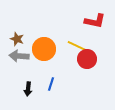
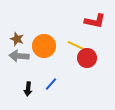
orange circle: moved 3 px up
red circle: moved 1 px up
blue line: rotated 24 degrees clockwise
